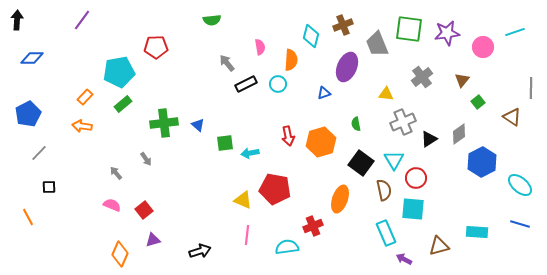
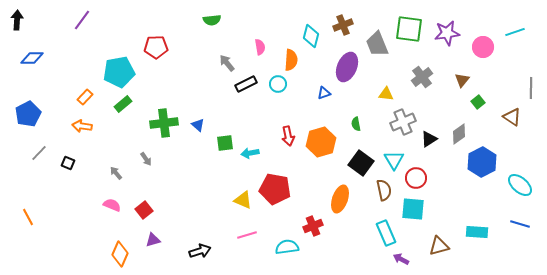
black square at (49, 187): moved 19 px right, 24 px up; rotated 24 degrees clockwise
pink line at (247, 235): rotated 66 degrees clockwise
purple arrow at (404, 259): moved 3 px left
